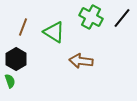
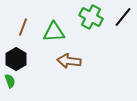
black line: moved 1 px right, 1 px up
green triangle: rotated 35 degrees counterclockwise
brown arrow: moved 12 px left
